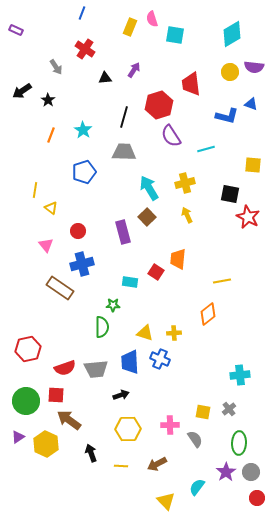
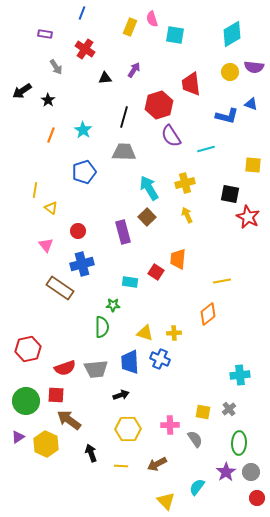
purple rectangle at (16, 30): moved 29 px right, 4 px down; rotated 16 degrees counterclockwise
